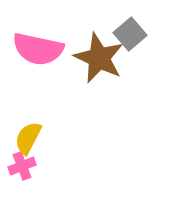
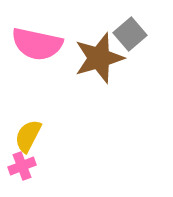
pink semicircle: moved 1 px left, 5 px up
brown star: rotated 30 degrees clockwise
yellow semicircle: moved 2 px up
